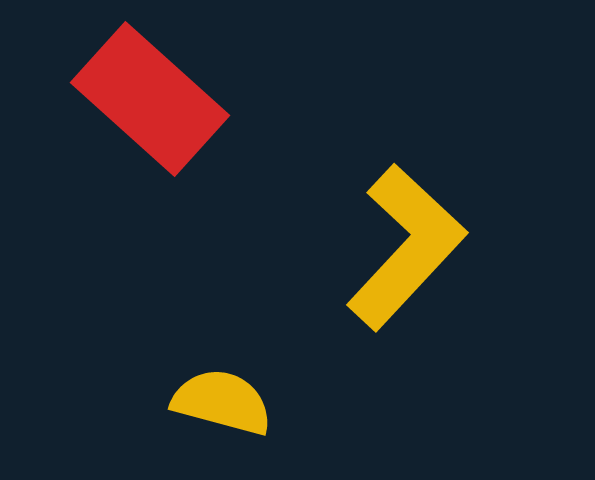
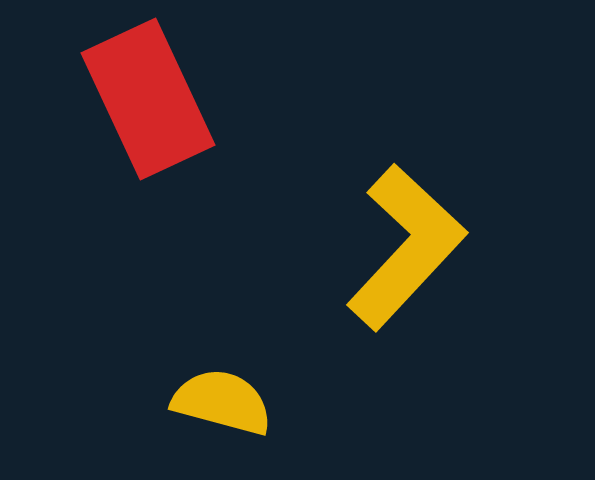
red rectangle: moved 2 px left; rotated 23 degrees clockwise
